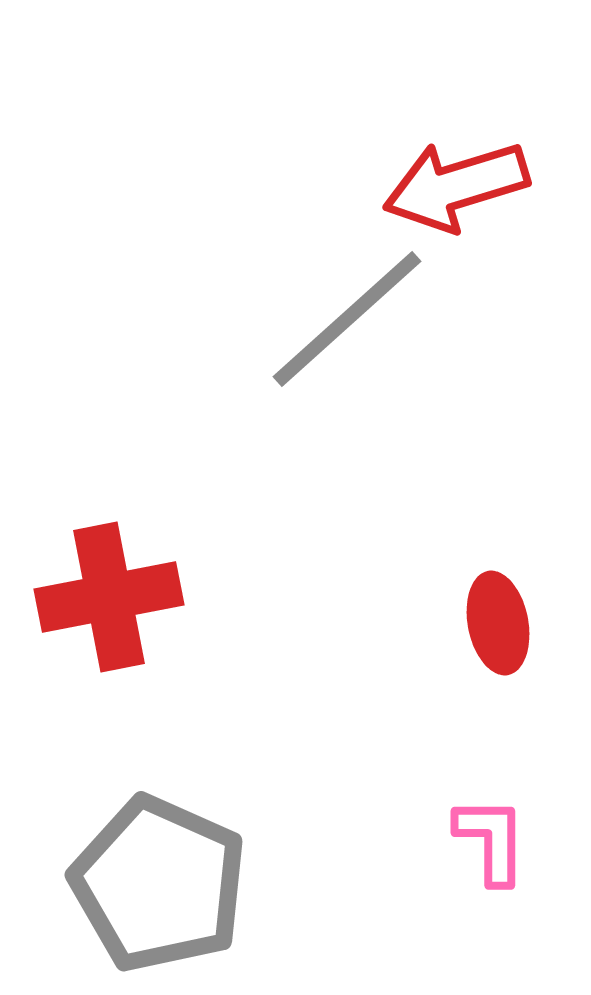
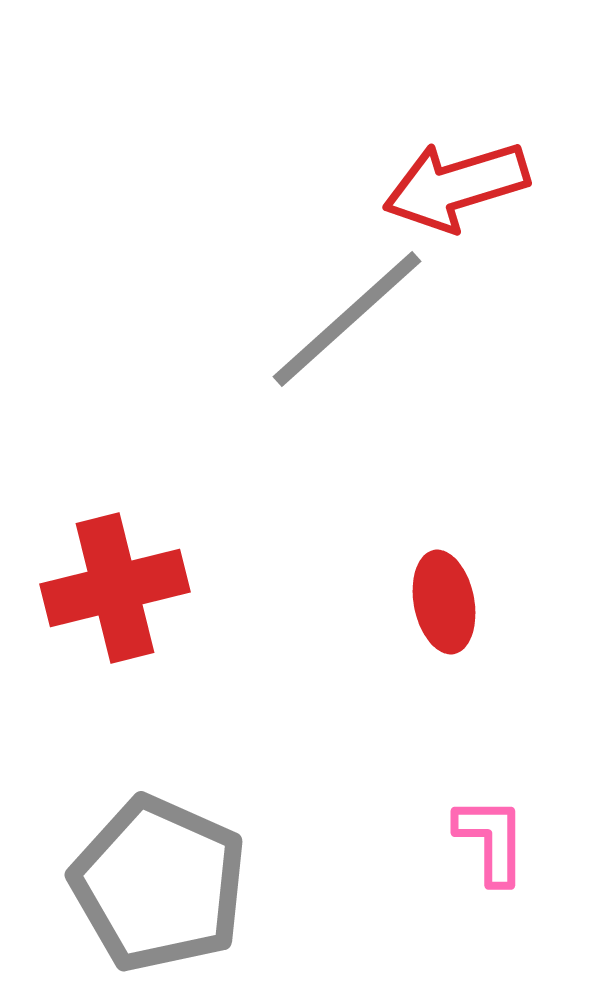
red cross: moved 6 px right, 9 px up; rotated 3 degrees counterclockwise
red ellipse: moved 54 px left, 21 px up
